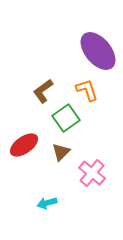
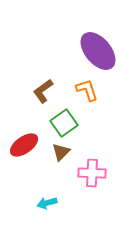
green square: moved 2 px left, 5 px down
pink cross: rotated 36 degrees counterclockwise
